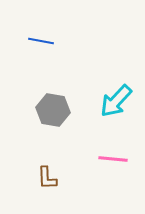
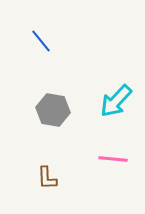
blue line: rotated 40 degrees clockwise
